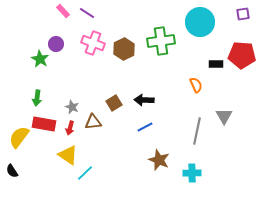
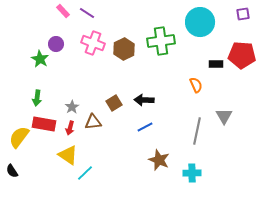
gray star: rotated 16 degrees clockwise
